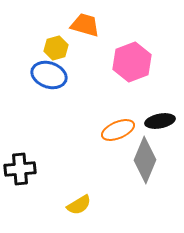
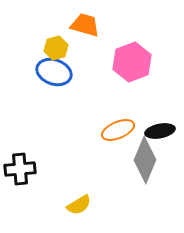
blue ellipse: moved 5 px right, 3 px up
black ellipse: moved 10 px down
